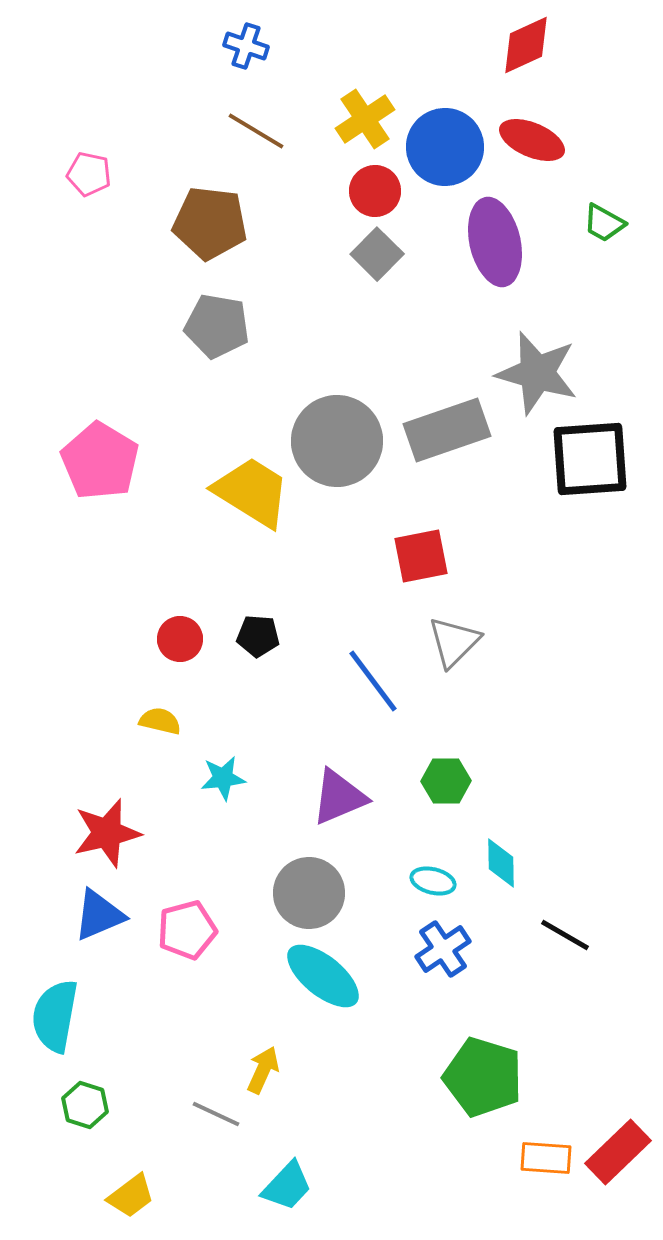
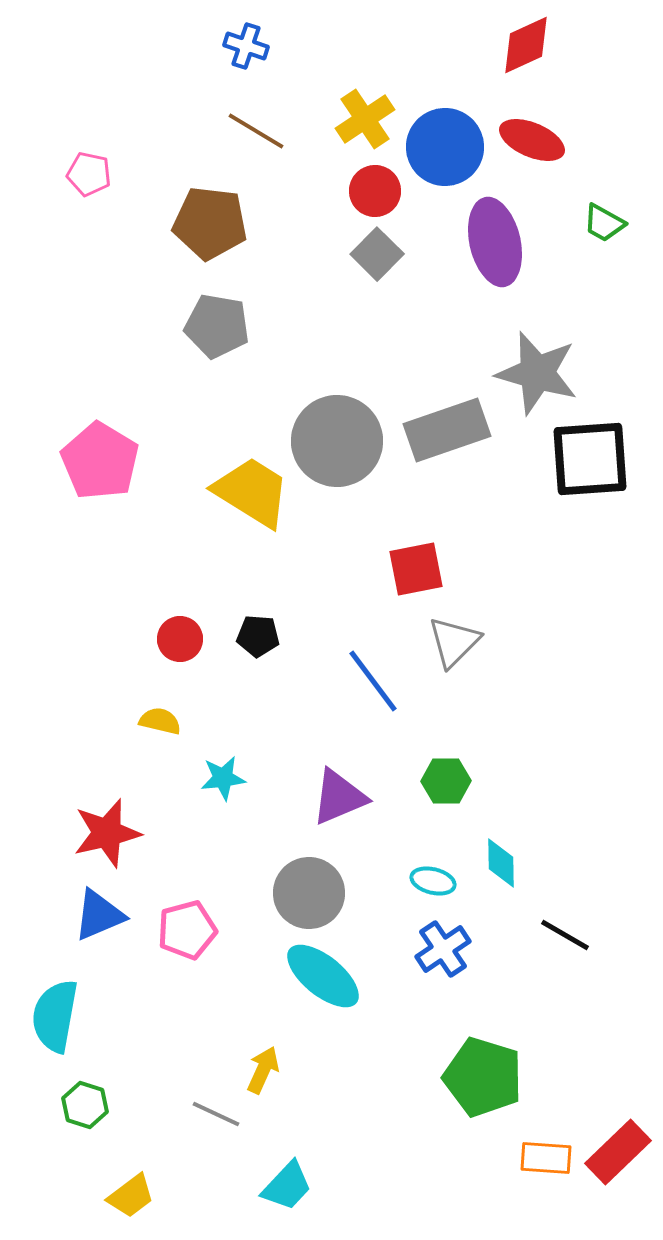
red square at (421, 556): moved 5 px left, 13 px down
